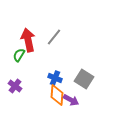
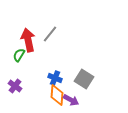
gray line: moved 4 px left, 3 px up
